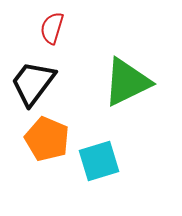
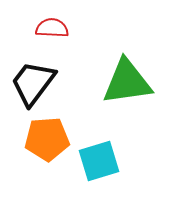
red semicircle: rotated 76 degrees clockwise
green triangle: rotated 18 degrees clockwise
orange pentagon: rotated 27 degrees counterclockwise
